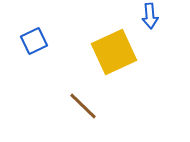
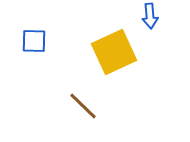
blue square: rotated 28 degrees clockwise
